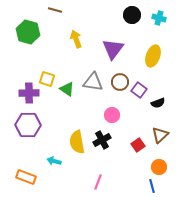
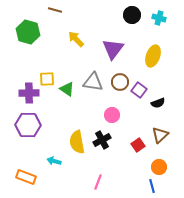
yellow arrow: rotated 24 degrees counterclockwise
yellow square: rotated 21 degrees counterclockwise
